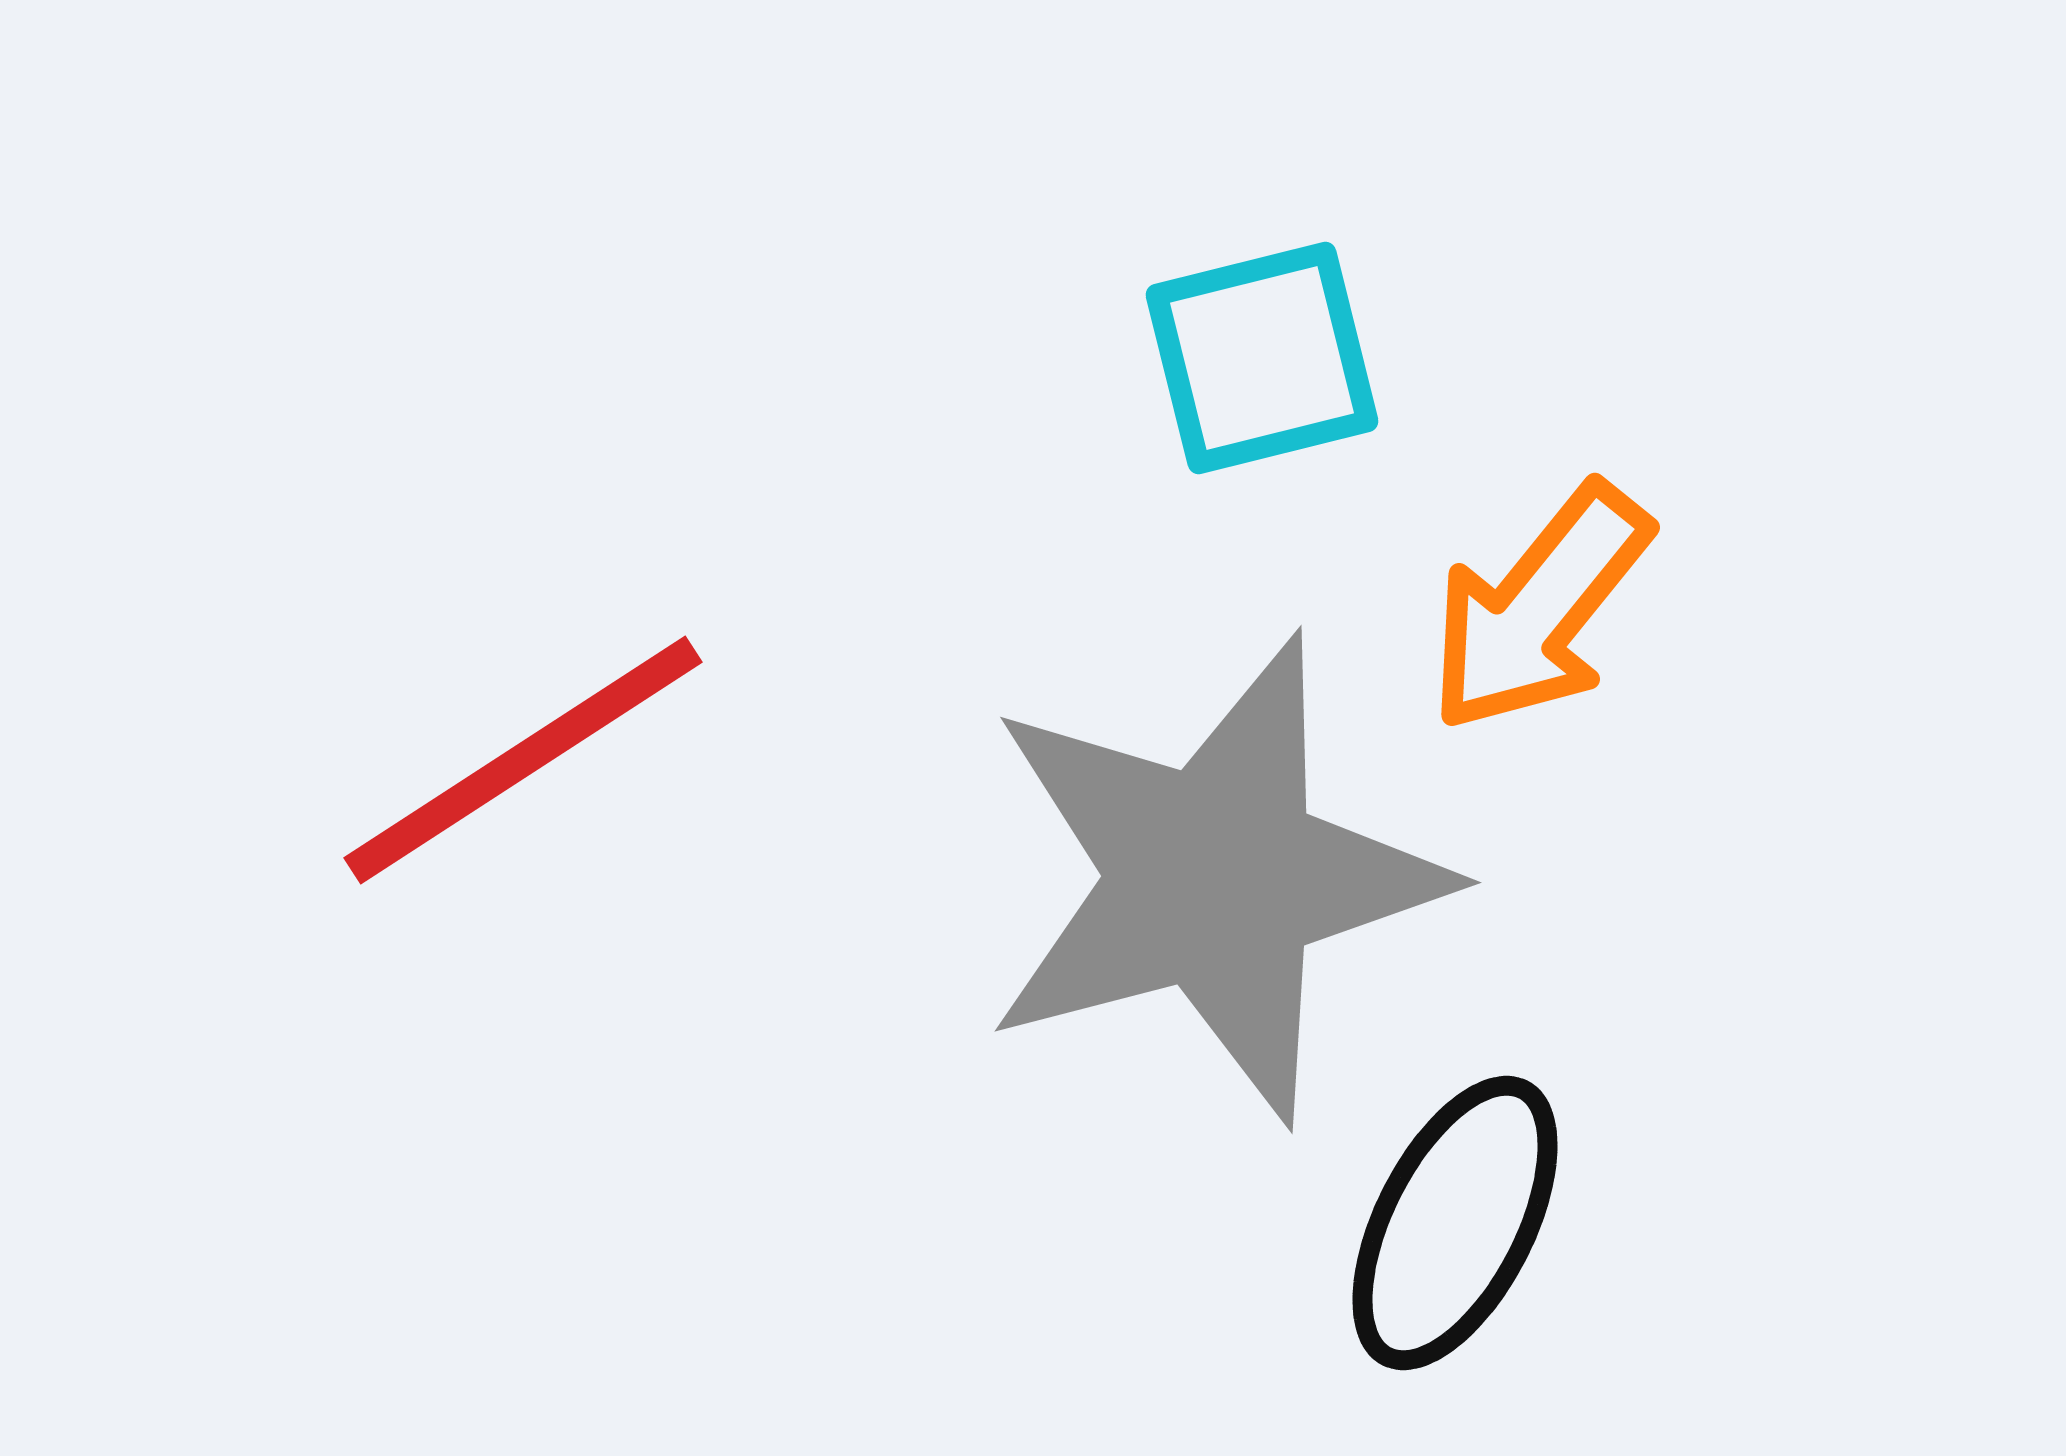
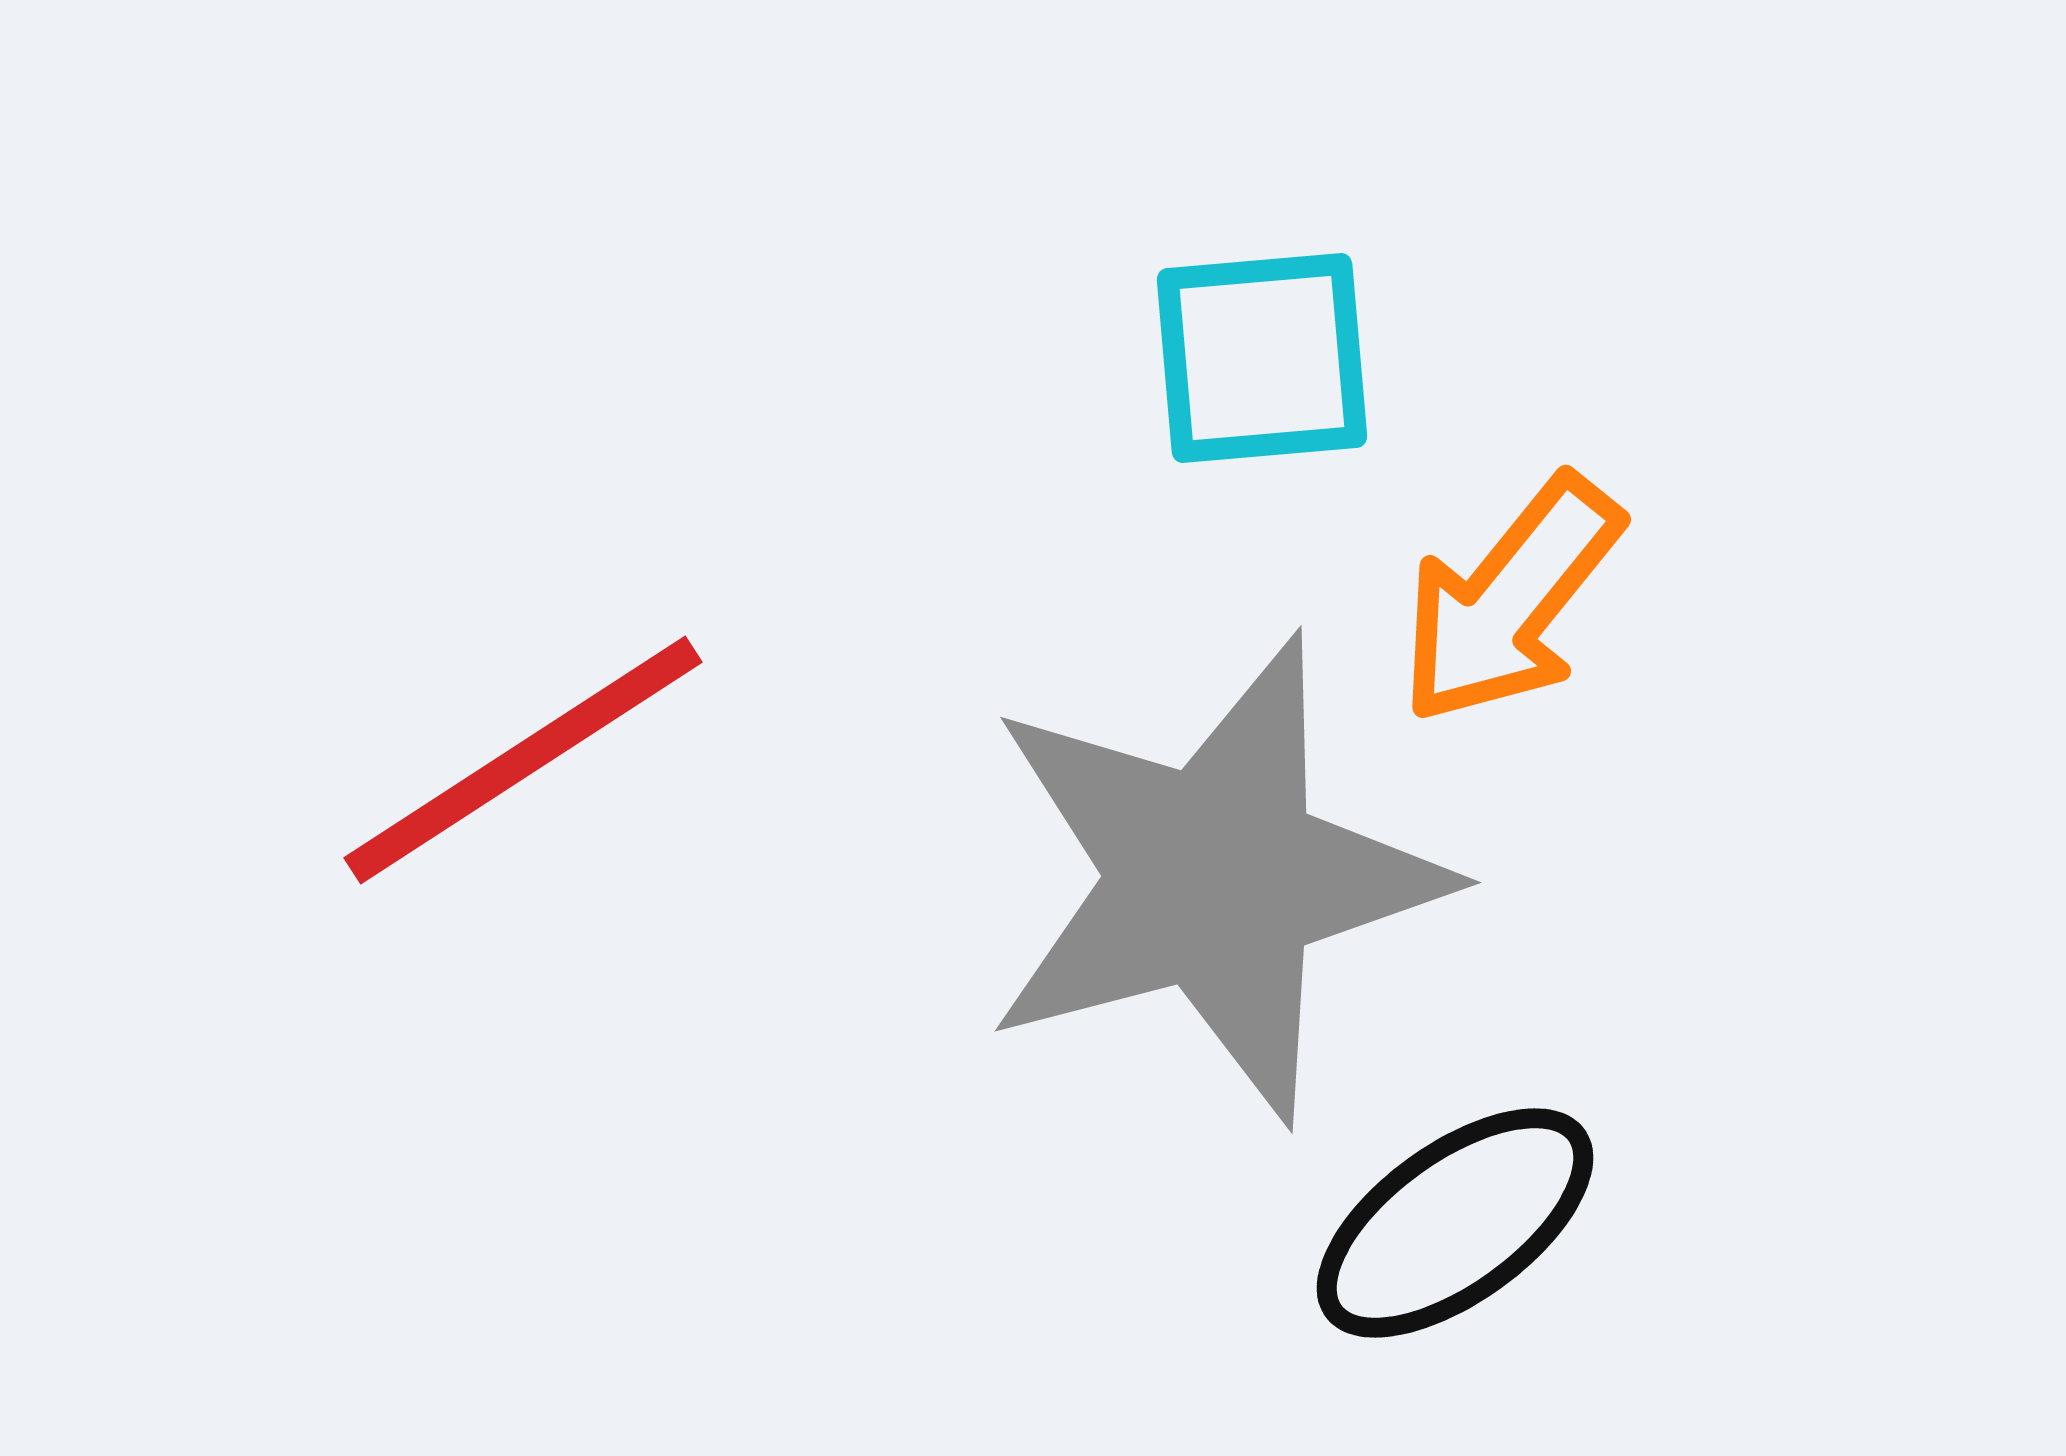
cyan square: rotated 9 degrees clockwise
orange arrow: moved 29 px left, 8 px up
black ellipse: rotated 27 degrees clockwise
